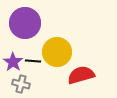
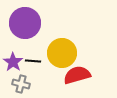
yellow circle: moved 5 px right, 1 px down
red semicircle: moved 4 px left
